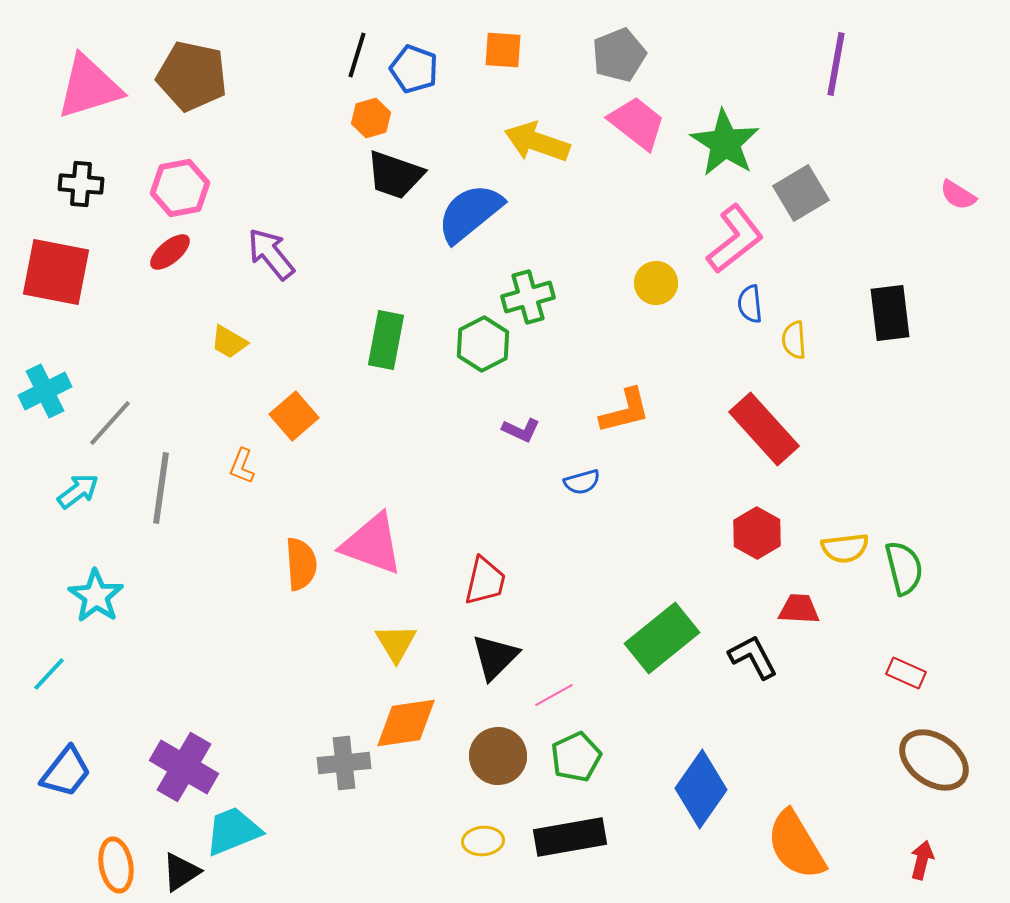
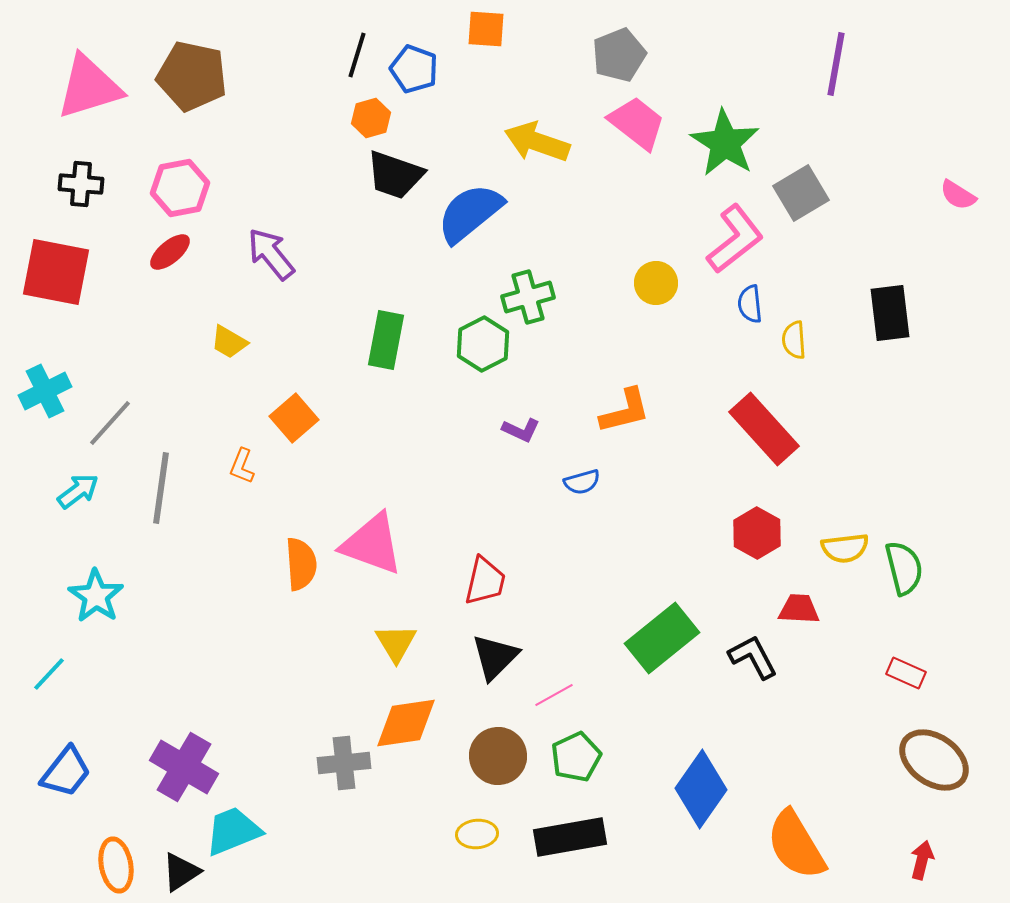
orange square at (503, 50): moved 17 px left, 21 px up
orange square at (294, 416): moved 2 px down
yellow ellipse at (483, 841): moved 6 px left, 7 px up
